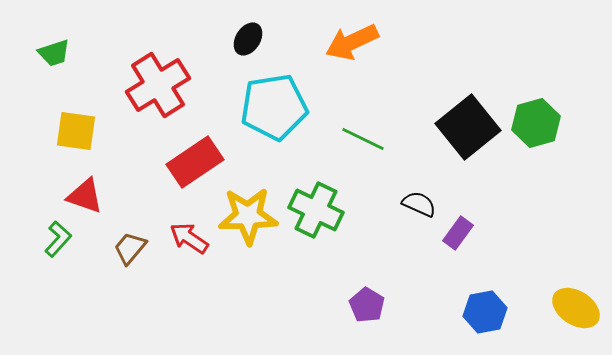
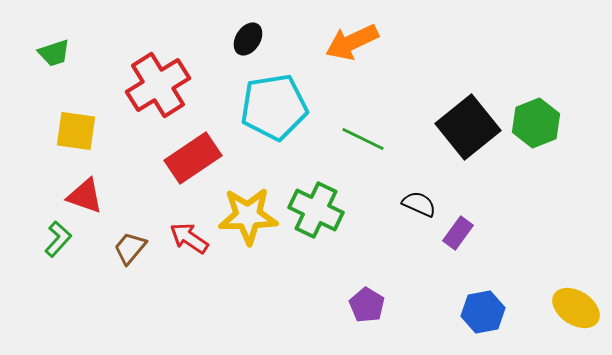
green hexagon: rotated 6 degrees counterclockwise
red rectangle: moved 2 px left, 4 px up
blue hexagon: moved 2 px left
